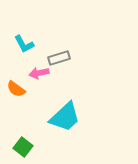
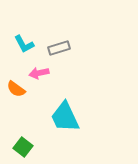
gray rectangle: moved 10 px up
cyan trapezoid: rotated 108 degrees clockwise
